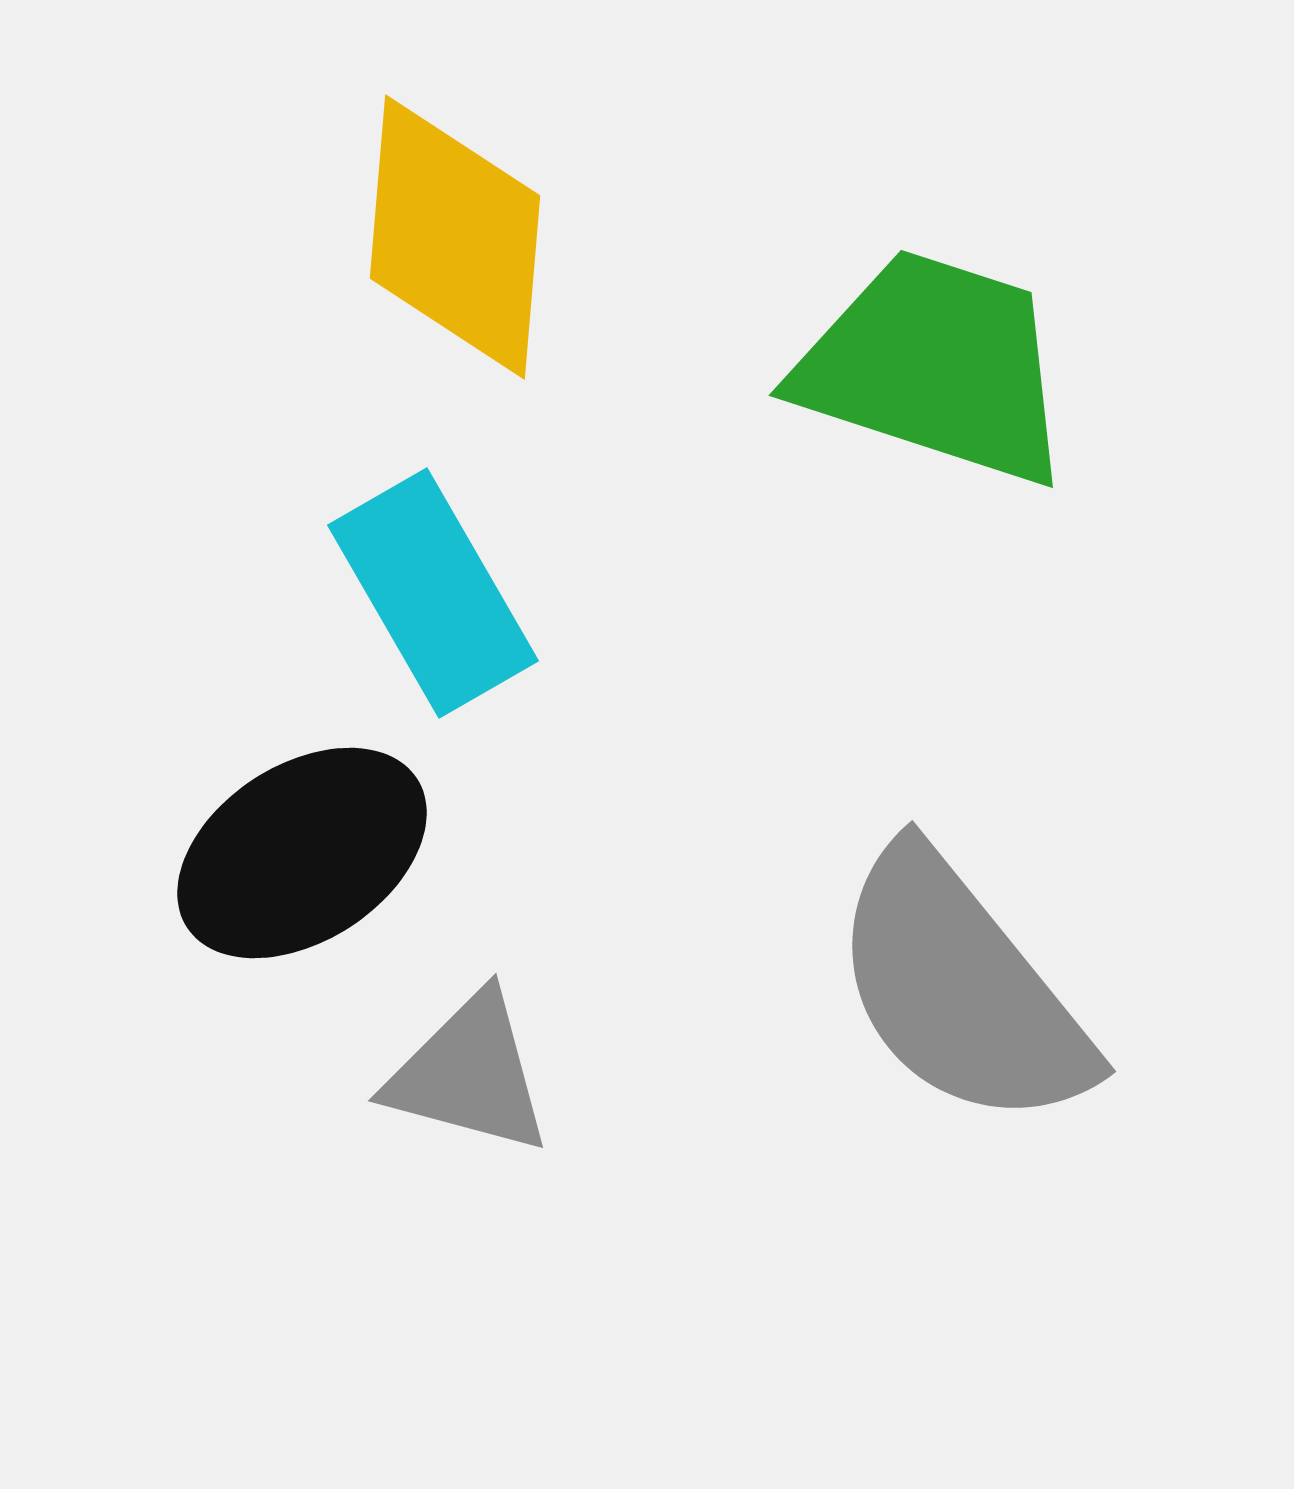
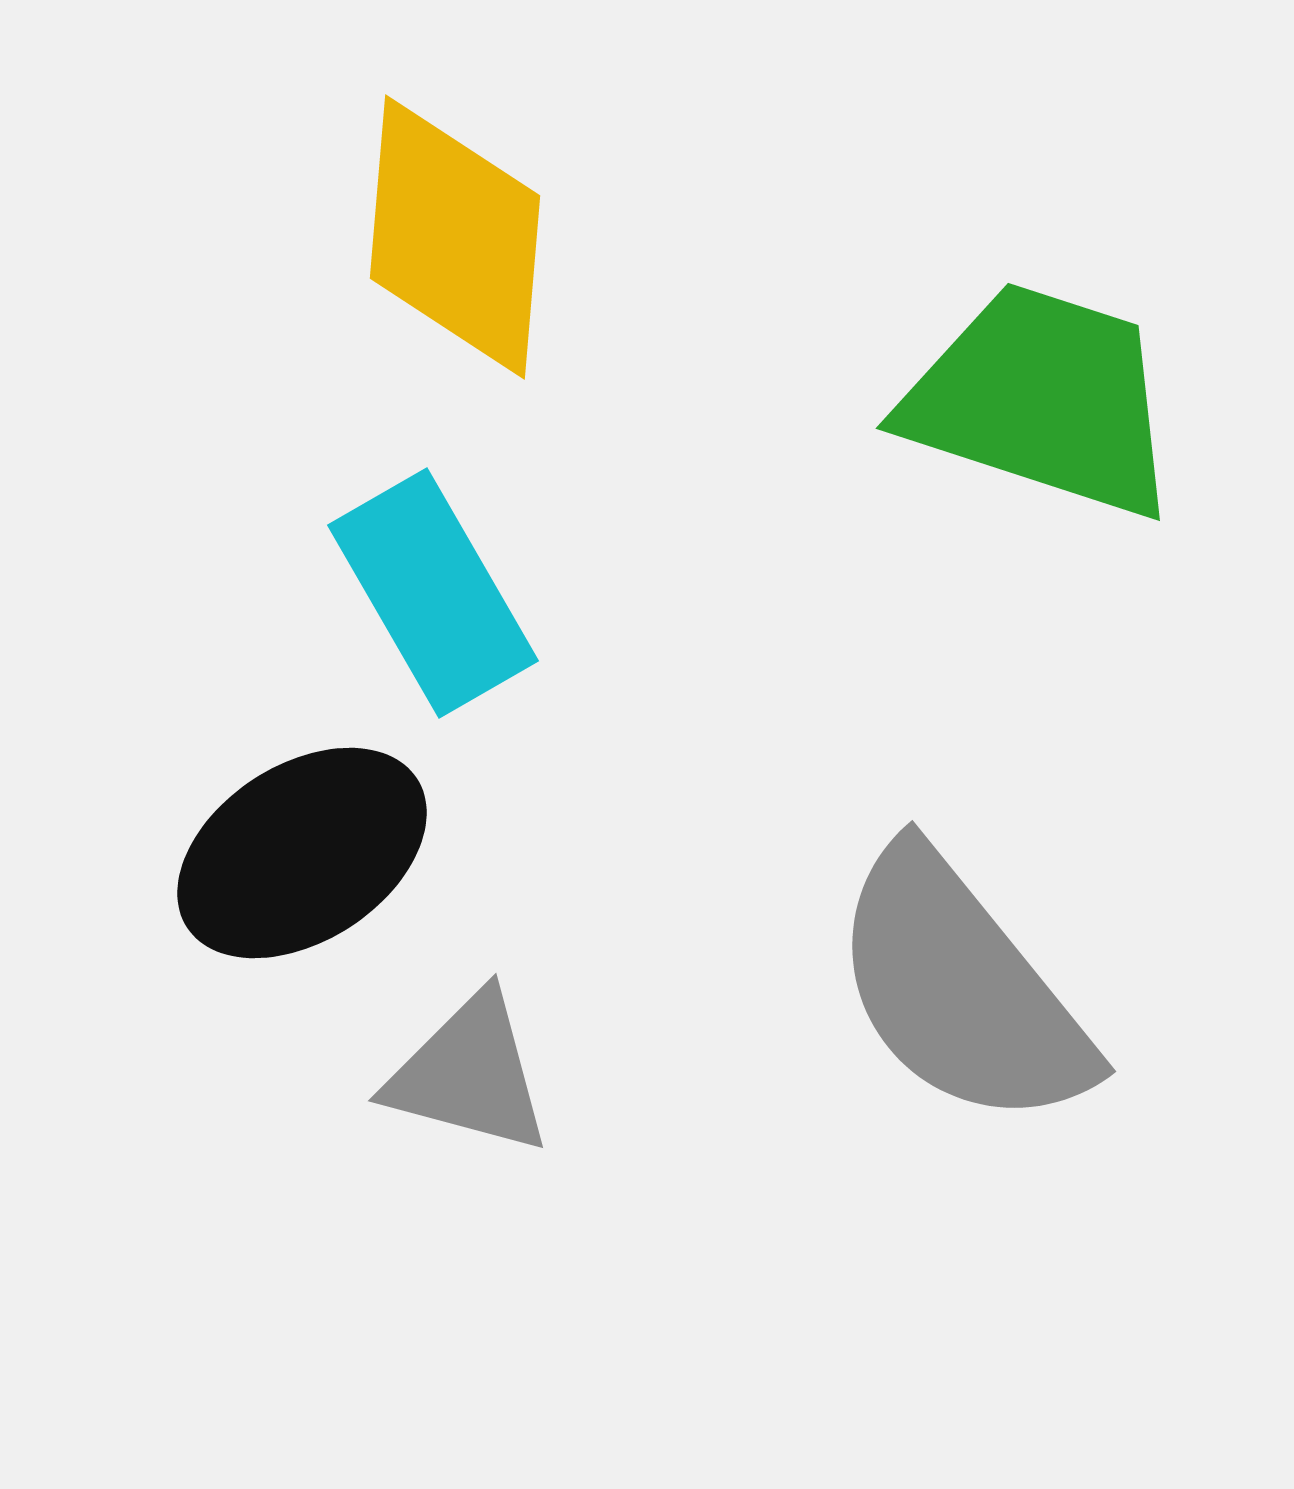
green trapezoid: moved 107 px right, 33 px down
